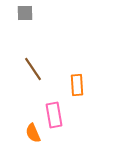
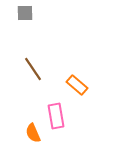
orange rectangle: rotated 45 degrees counterclockwise
pink rectangle: moved 2 px right, 1 px down
